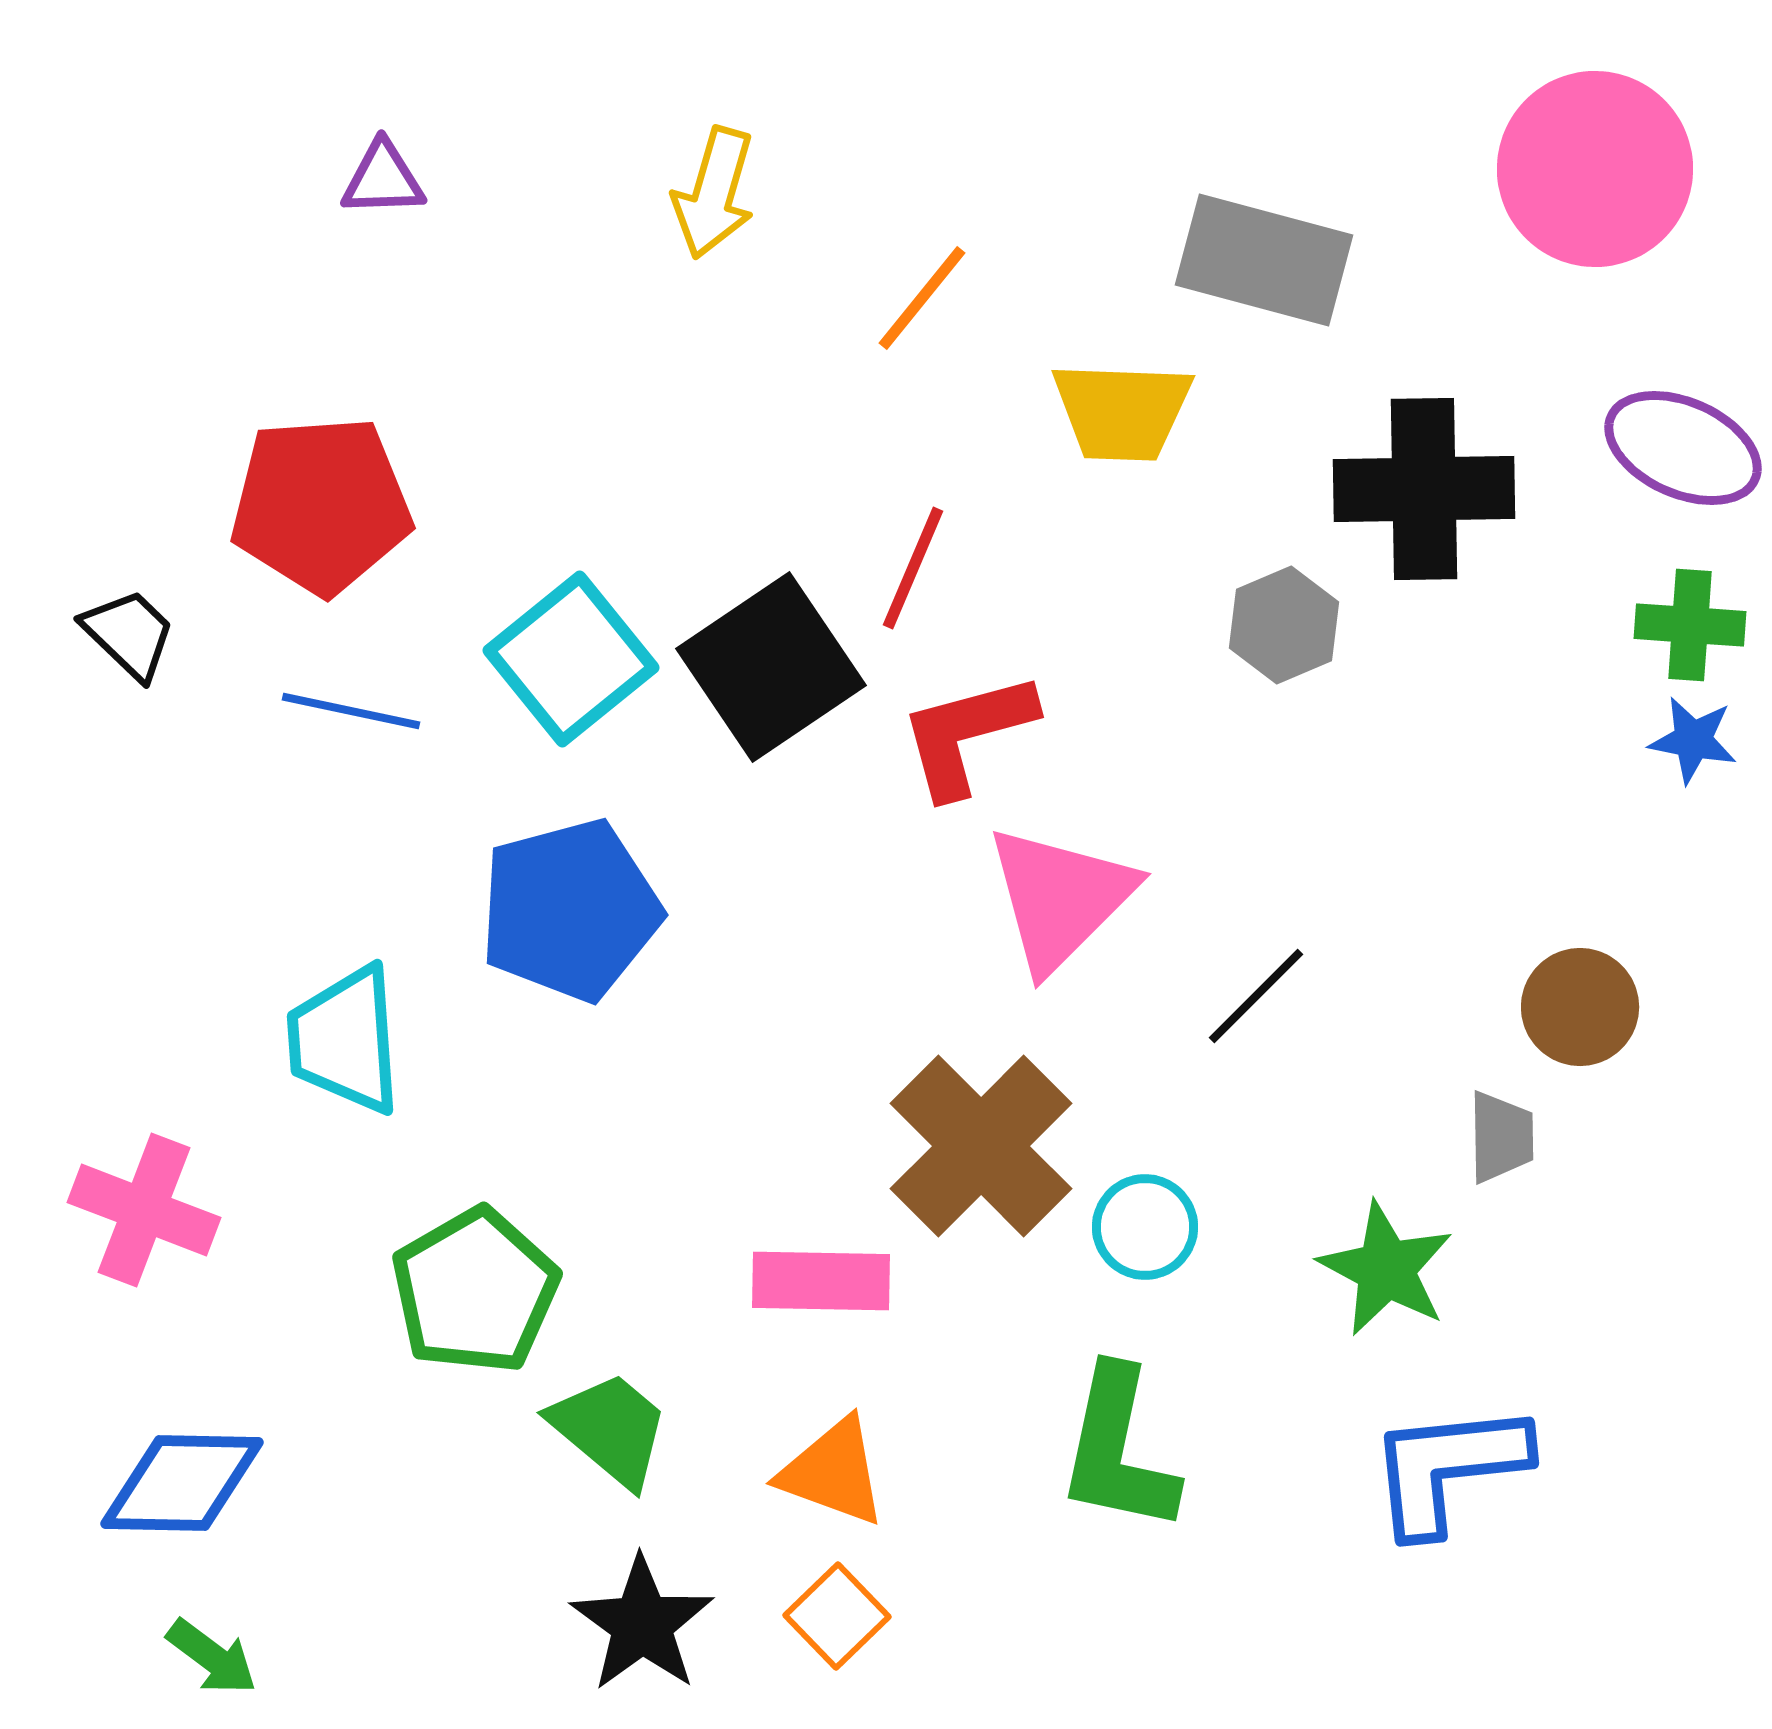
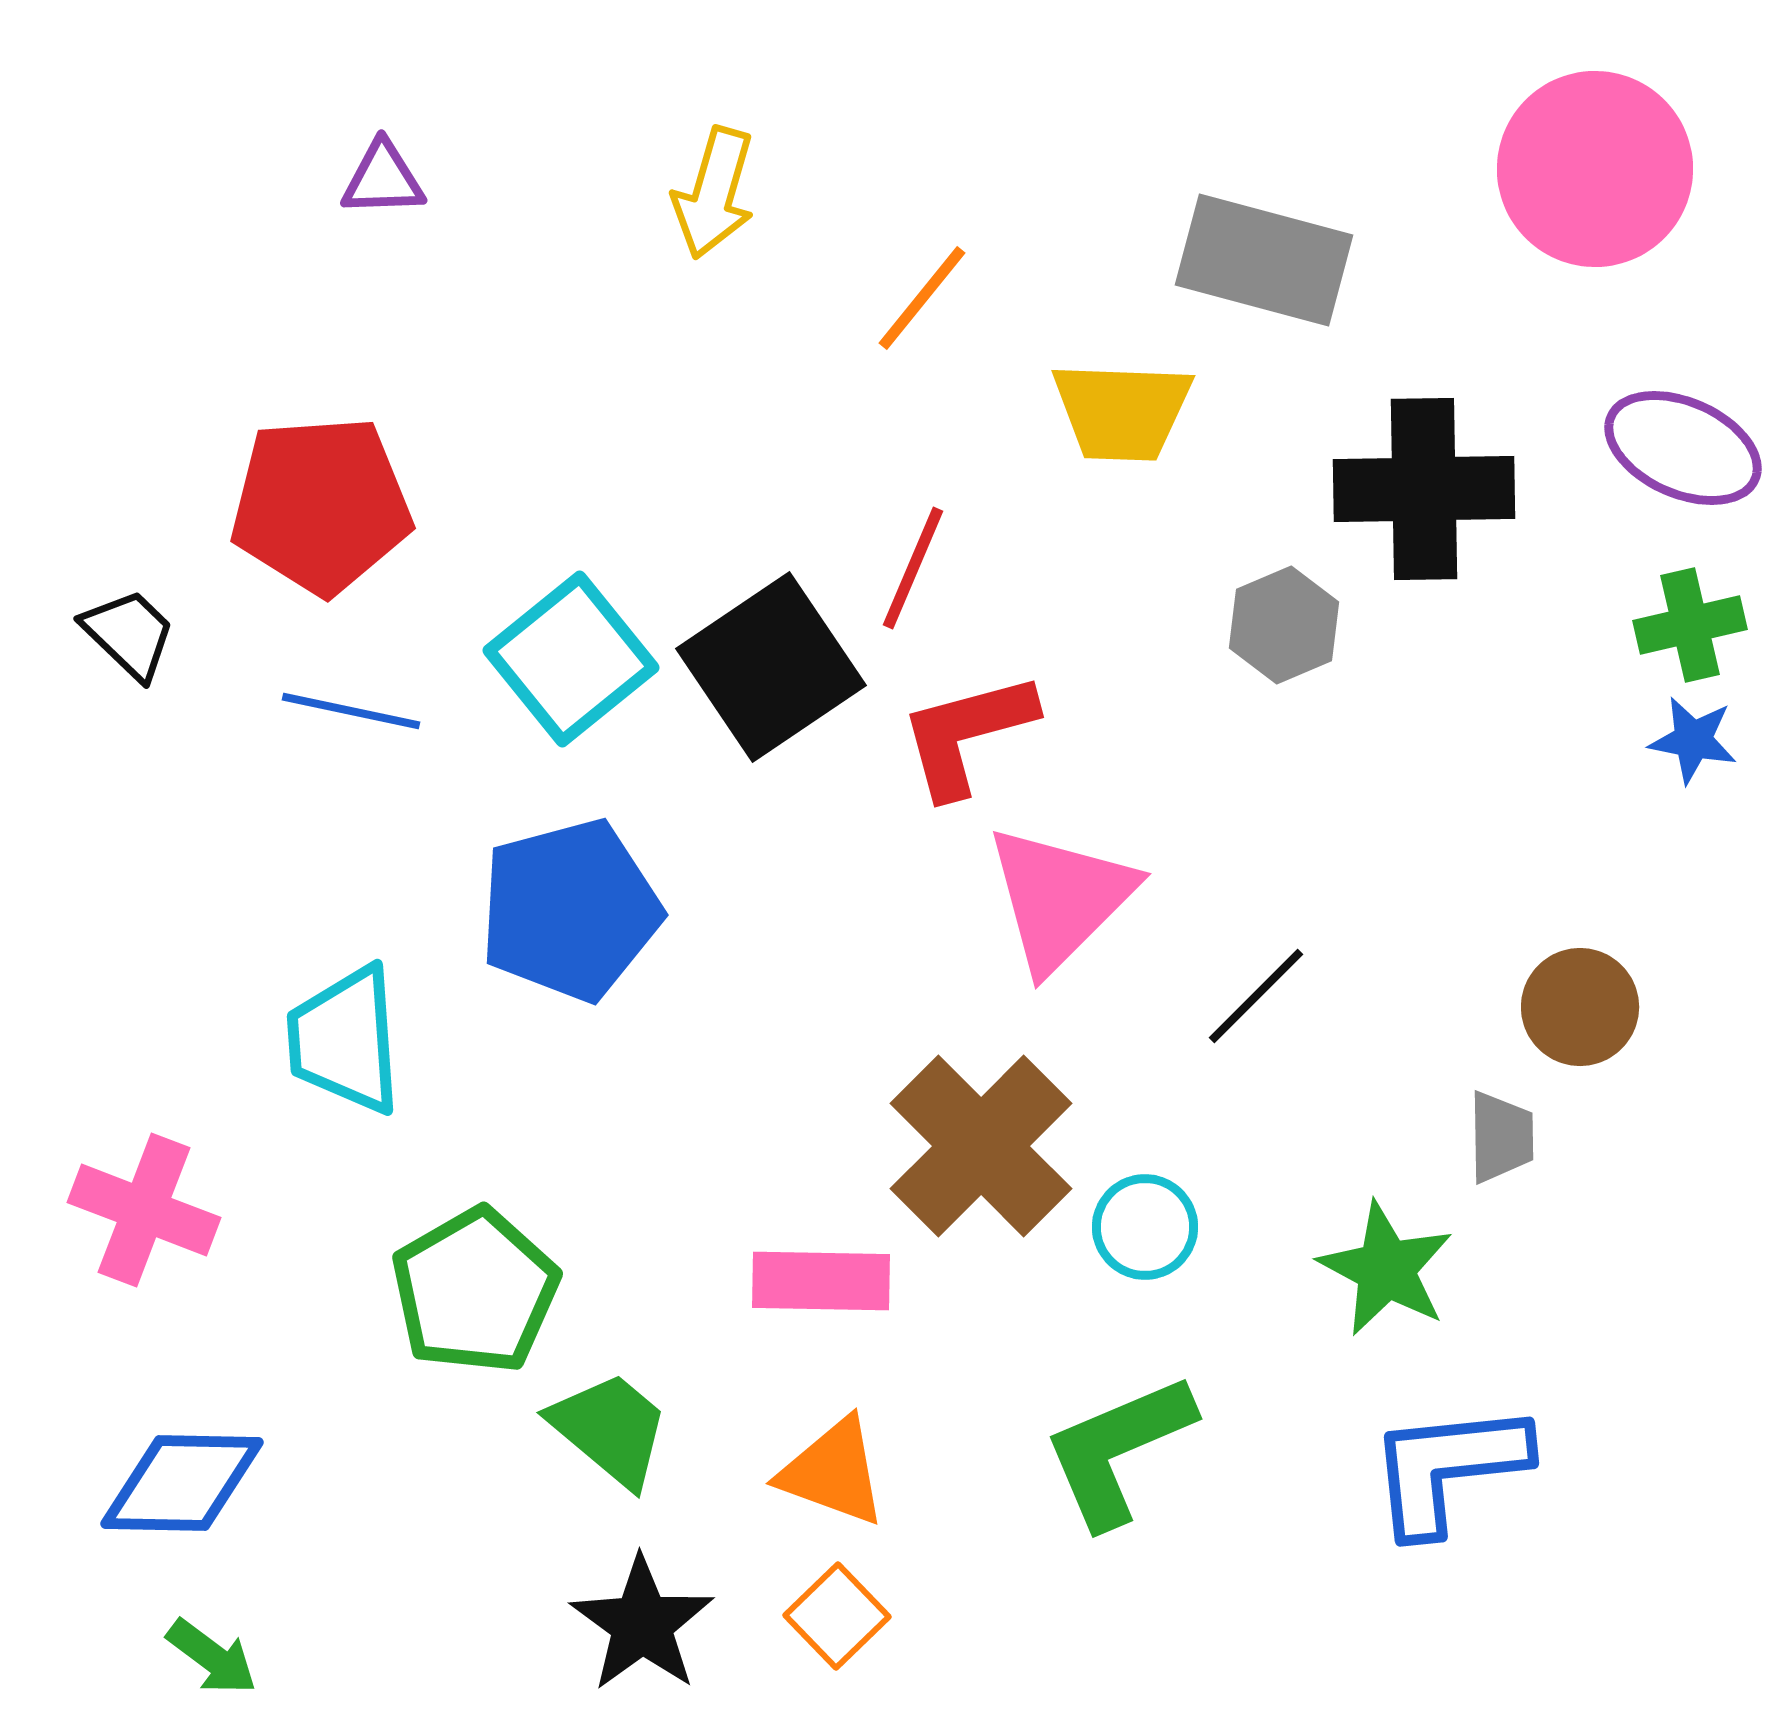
green cross: rotated 17 degrees counterclockwise
green L-shape: rotated 55 degrees clockwise
